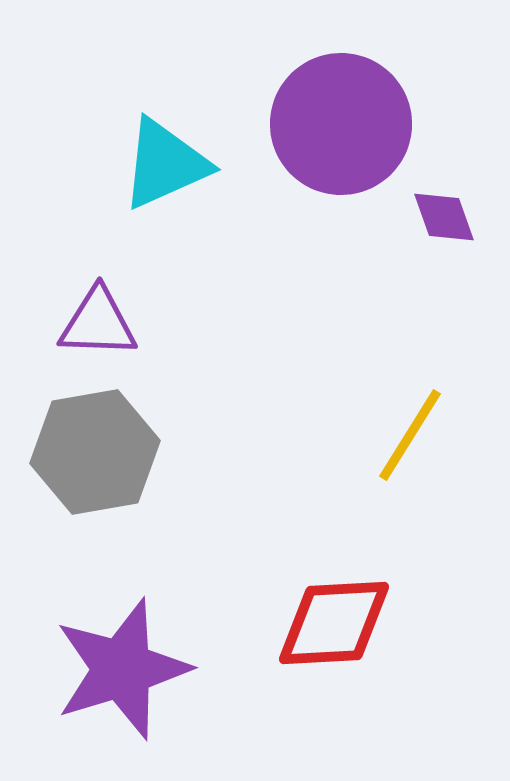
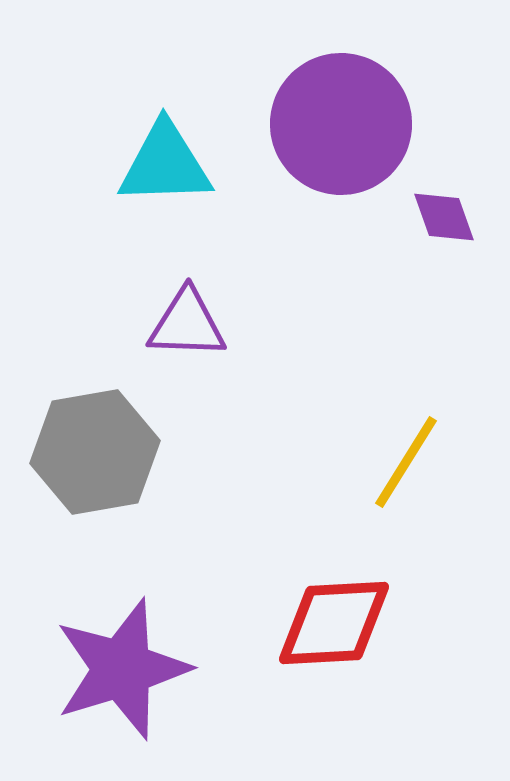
cyan triangle: rotated 22 degrees clockwise
purple triangle: moved 89 px right, 1 px down
yellow line: moved 4 px left, 27 px down
